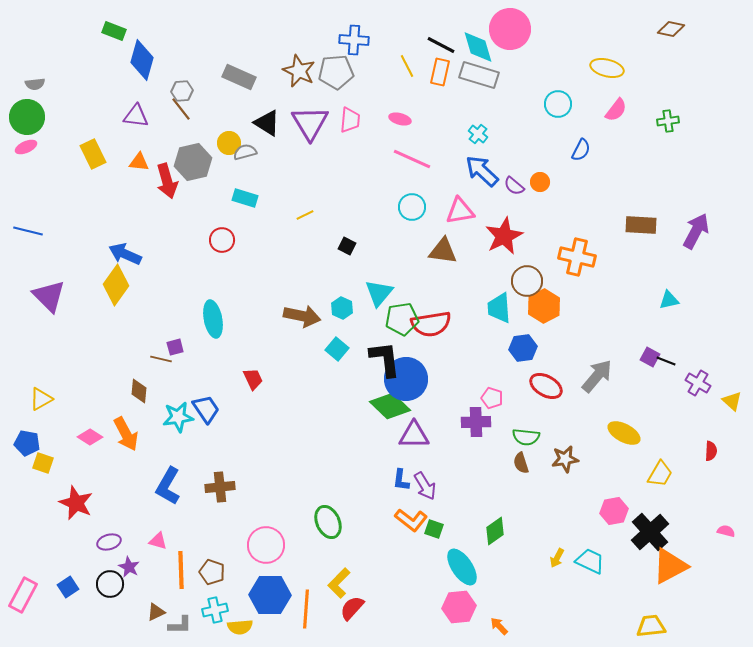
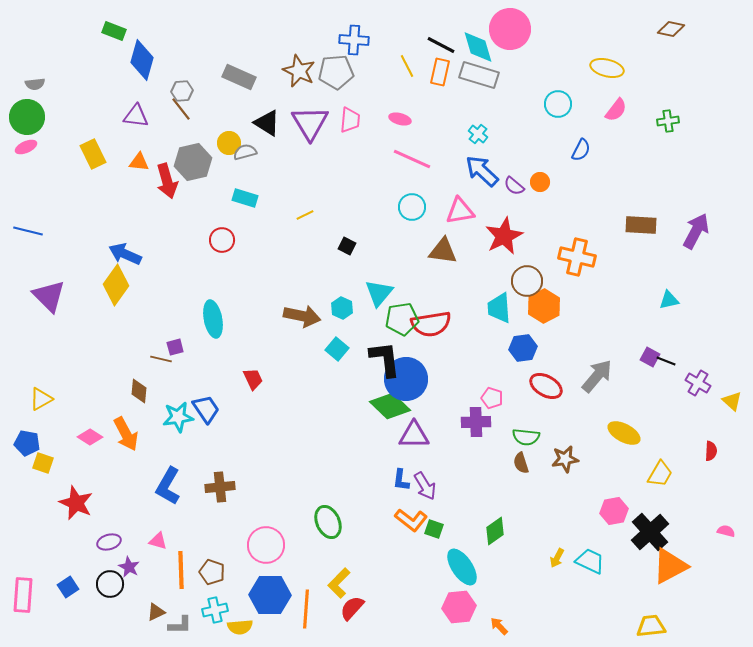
pink rectangle at (23, 595): rotated 24 degrees counterclockwise
